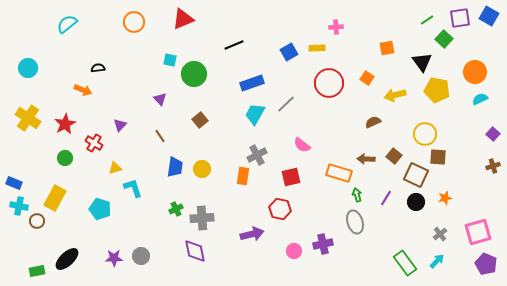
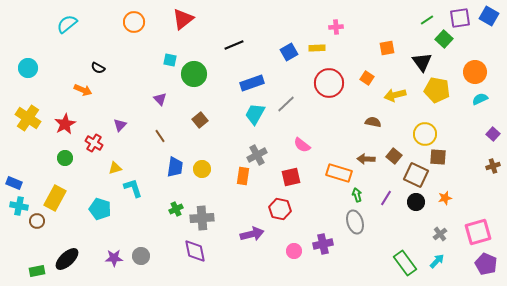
red triangle at (183, 19): rotated 15 degrees counterclockwise
black semicircle at (98, 68): rotated 144 degrees counterclockwise
brown semicircle at (373, 122): rotated 35 degrees clockwise
